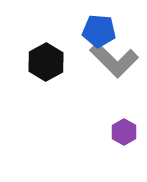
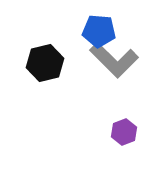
black hexagon: moved 1 px left, 1 px down; rotated 15 degrees clockwise
purple hexagon: rotated 10 degrees clockwise
